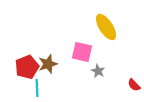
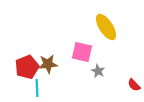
brown star: rotated 12 degrees clockwise
